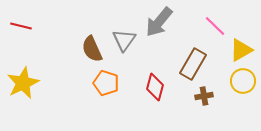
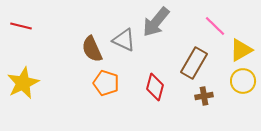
gray arrow: moved 3 px left
gray triangle: rotated 40 degrees counterclockwise
brown rectangle: moved 1 px right, 1 px up
